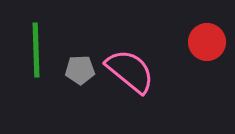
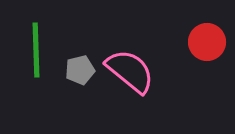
gray pentagon: rotated 12 degrees counterclockwise
